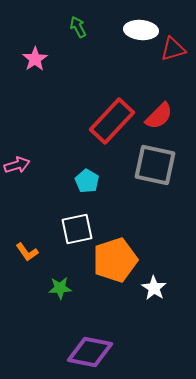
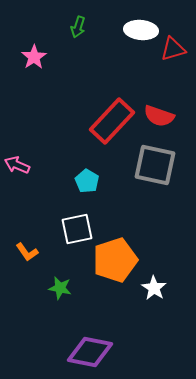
green arrow: rotated 135 degrees counterclockwise
pink star: moved 1 px left, 2 px up
red semicircle: rotated 64 degrees clockwise
pink arrow: rotated 140 degrees counterclockwise
green star: rotated 15 degrees clockwise
